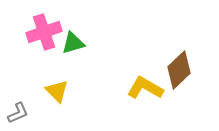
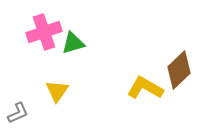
yellow triangle: rotated 20 degrees clockwise
